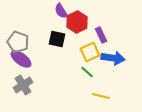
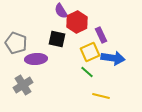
gray pentagon: moved 2 px left, 1 px down
purple ellipse: moved 15 px right; rotated 40 degrees counterclockwise
